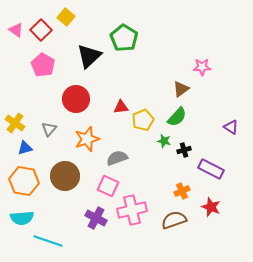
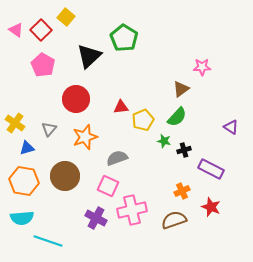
orange star: moved 2 px left, 2 px up
blue triangle: moved 2 px right
